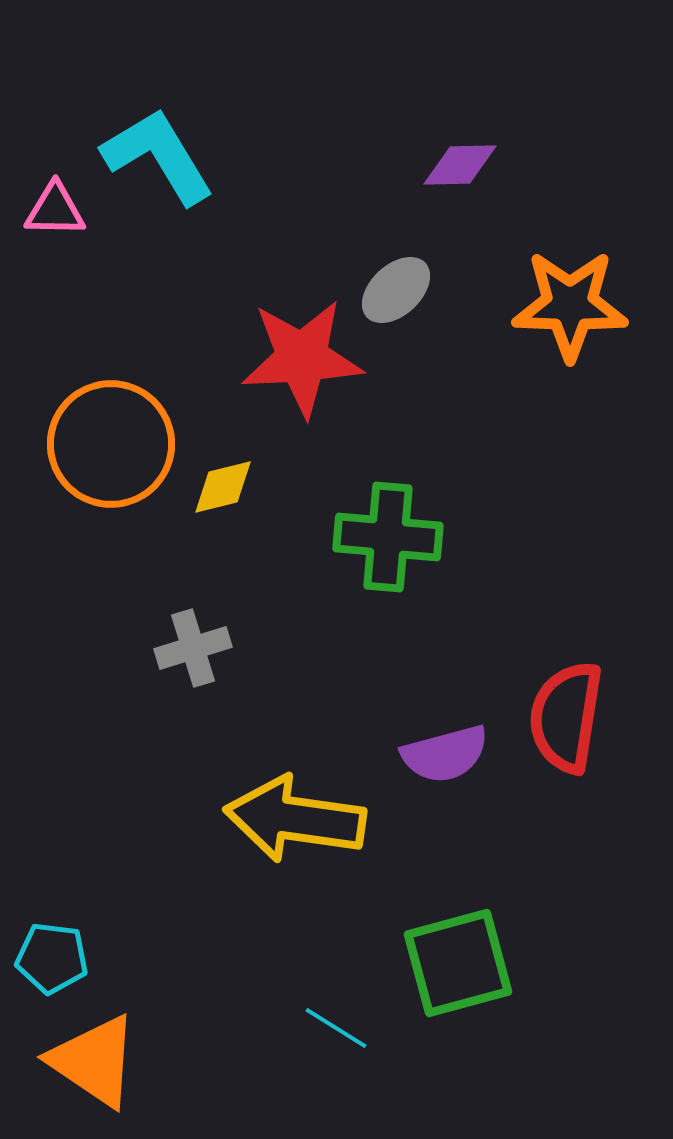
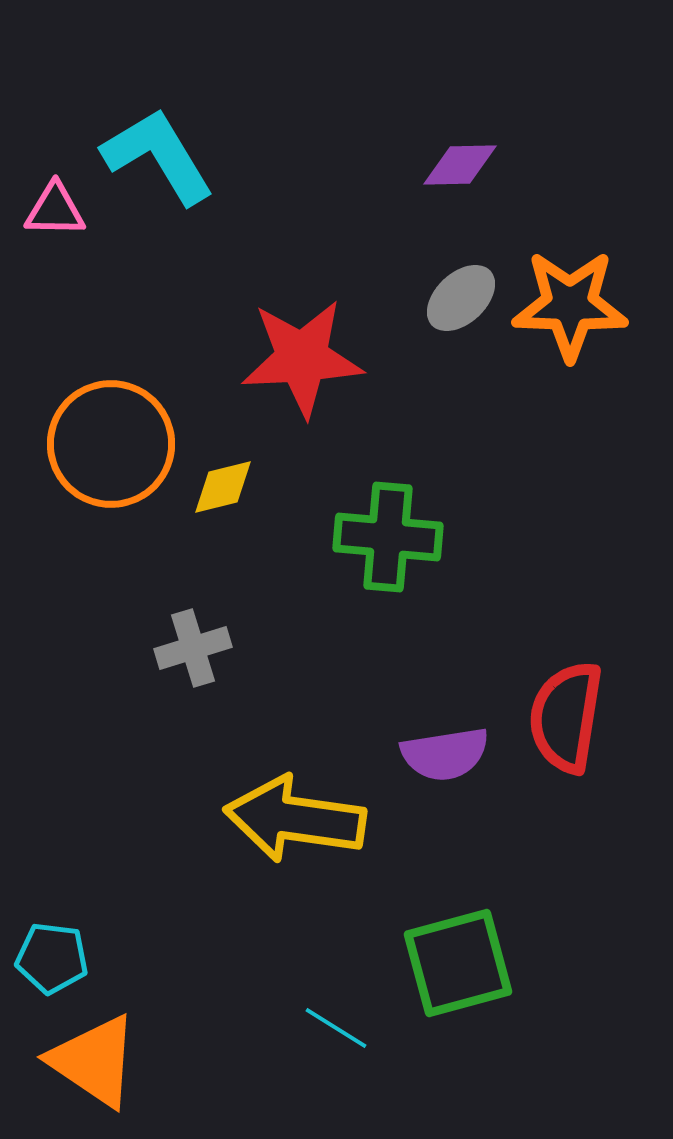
gray ellipse: moved 65 px right, 8 px down
purple semicircle: rotated 6 degrees clockwise
